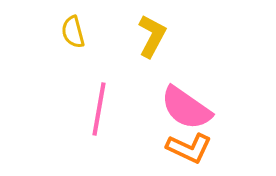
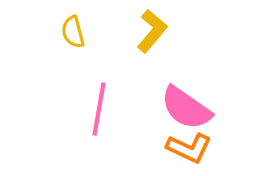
yellow L-shape: moved 5 px up; rotated 12 degrees clockwise
